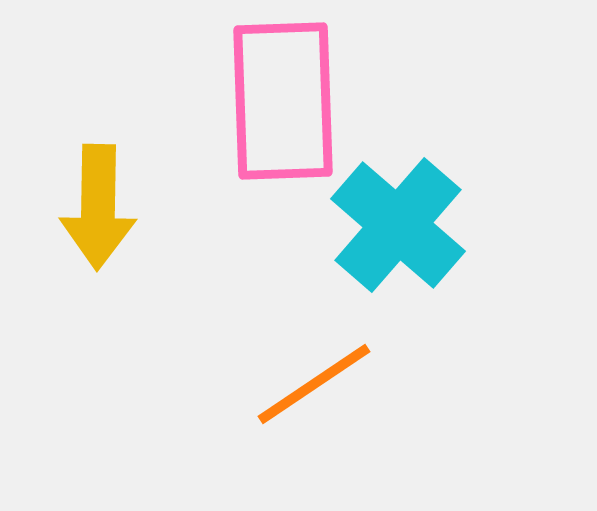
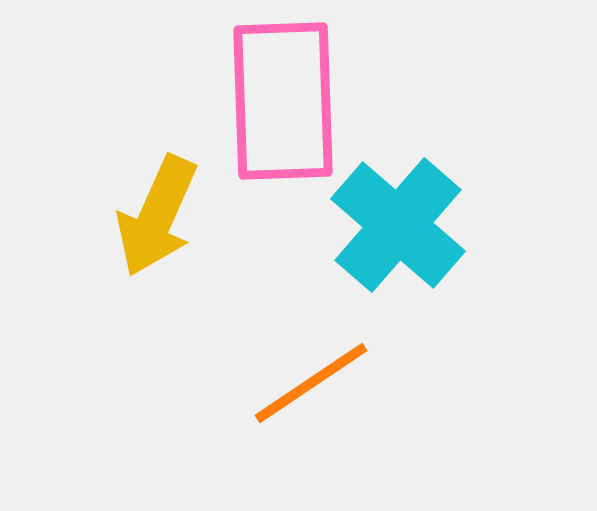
yellow arrow: moved 59 px right, 9 px down; rotated 23 degrees clockwise
orange line: moved 3 px left, 1 px up
